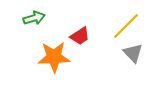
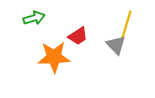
yellow line: rotated 28 degrees counterclockwise
red trapezoid: moved 2 px left
gray triangle: moved 17 px left, 8 px up
